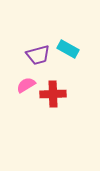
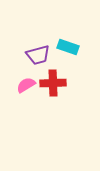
cyan rectangle: moved 2 px up; rotated 10 degrees counterclockwise
red cross: moved 11 px up
